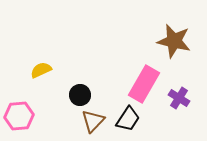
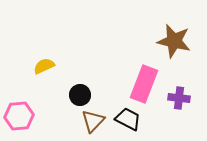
yellow semicircle: moved 3 px right, 4 px up
pink rectangle: rotated 9 degrees counterclockwise
purple cross: rotated 25 degrees counterclockwise
black trapezoid: rotated 96 degrees counterclockwise
